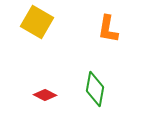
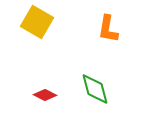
green diamond: rotated 24 degrees counterclockwise
